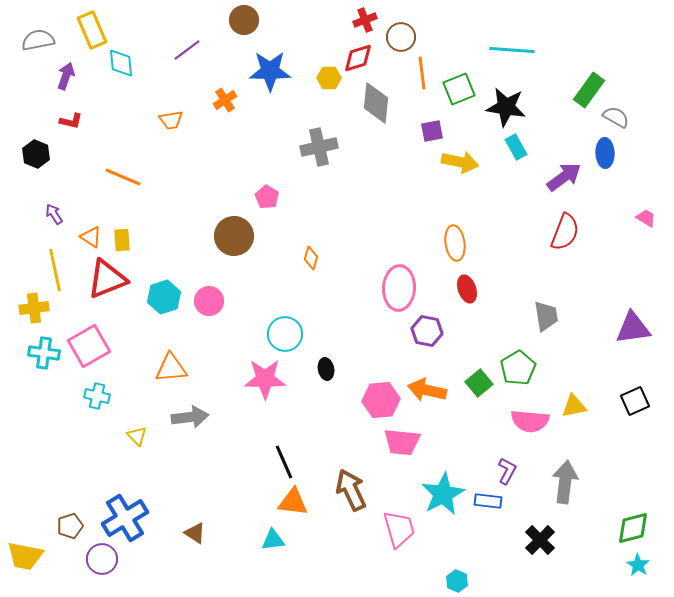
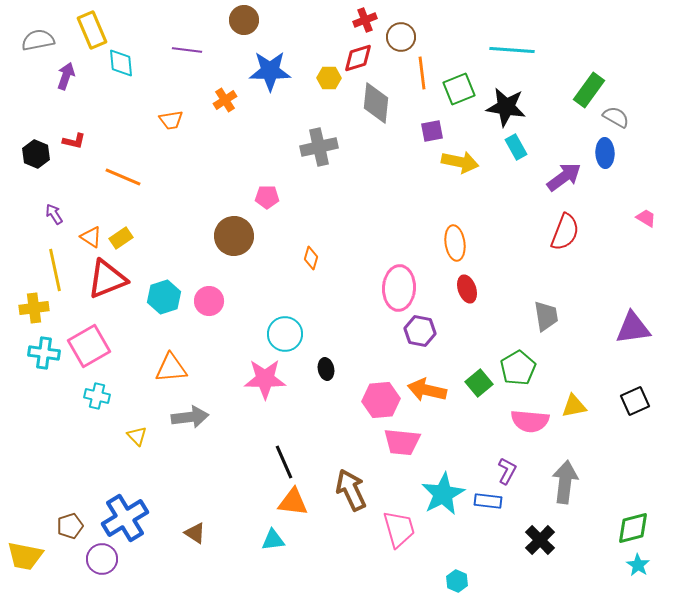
purple line at (187, 50): rotated 44 degrees clockwise
red L-shape at (71, 121): moved 3 px right, 20 px down
pink pentagon at (267, 197): rotated 30 degrees counterclockwise
yellow rectangle at (122, 240): moved 1 px left, 2 px up; rotated 60 degrees clockwise
purple hexagon at (427, 331): moved 7 px left
